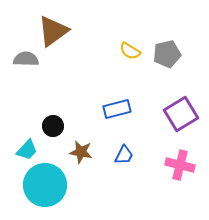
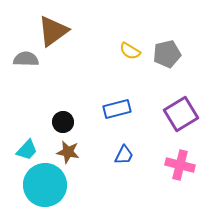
black circle: moved 10 px right, 4 px up
brown star: moved 13 px left
